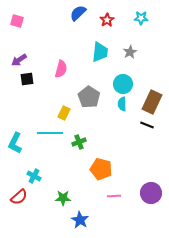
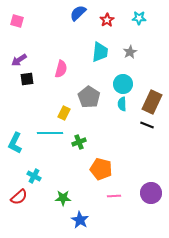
cyan star: moved 2 px left
